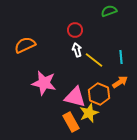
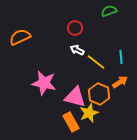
red circle: moved 2 px up
orange semicircle: moved 5 px left, 8 px up
white arrow: rotated 48 degrees counterclockwise
yellow line: moved 2 px right, 2 px down
